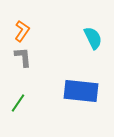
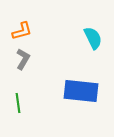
orange L-shape: rotated 40 degrees clockwise
gray L-shape: moved 2 px down; rotated 35 degrees clockwise
green line: rotated 42 degrees counterclockwise
